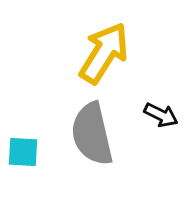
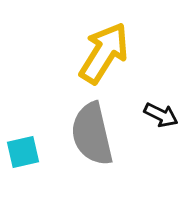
cyan square: rotated 16 degrees counterclockwise
